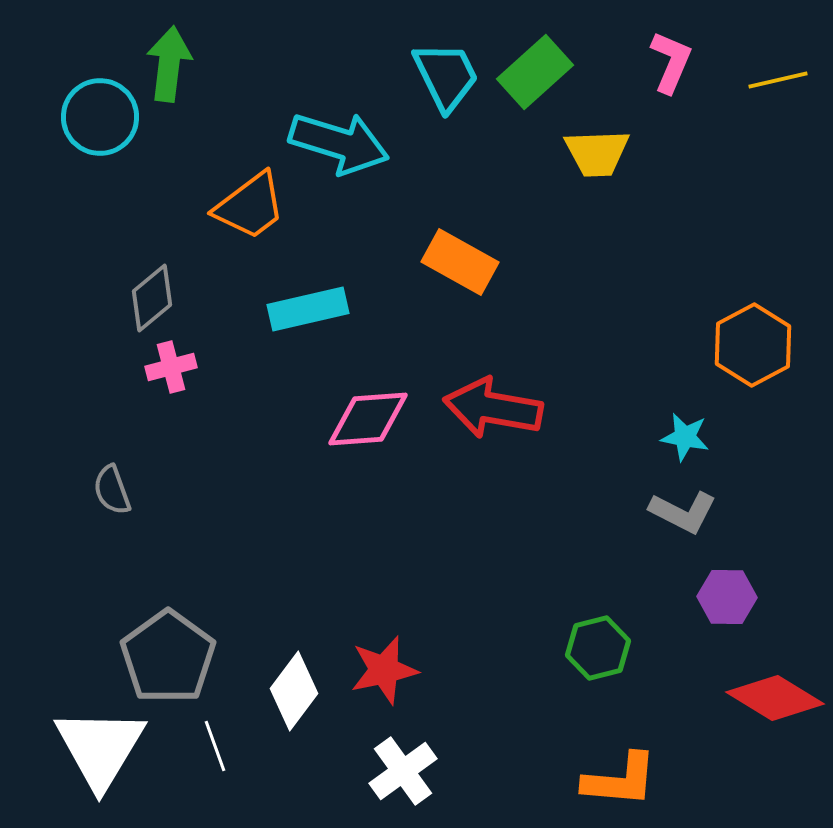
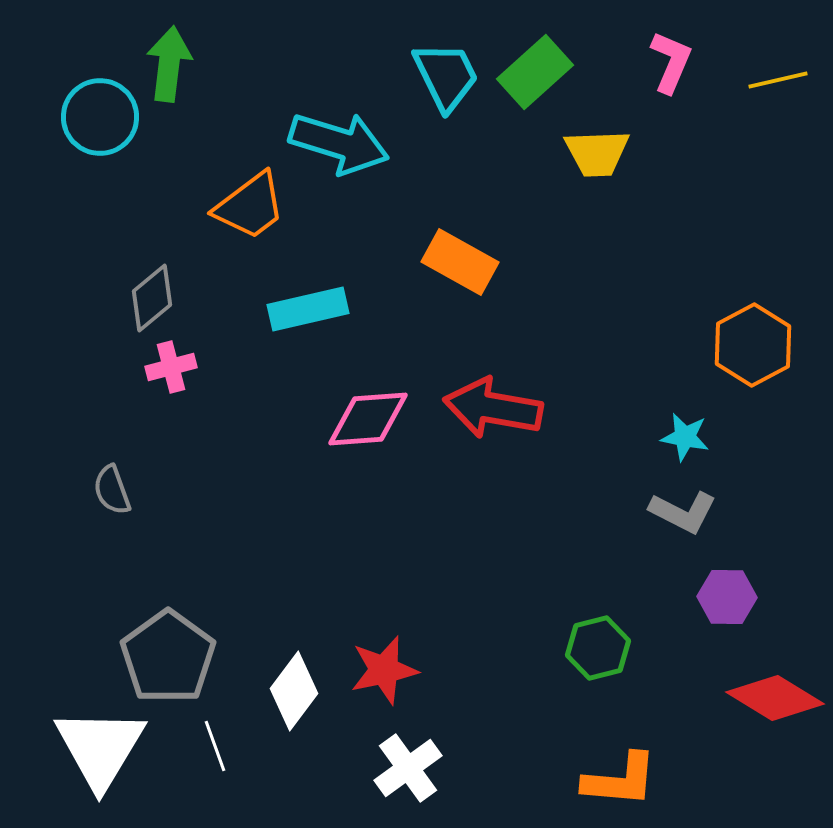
white cross: moved 5 px right, 3 px up
